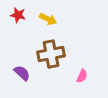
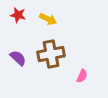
purple semicircle: moved 4 px left, 15 px up
